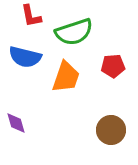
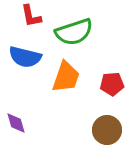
red pentagon: moved 1 px left, 18 px down
brown circle: moved 4 px left
